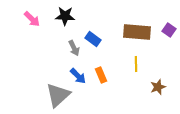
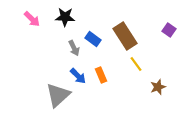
black star: moved 1 px down
brown rectangle: moved 12 px left, 4 px down; rotated 52 degrees clockwise
yellow line: rotated 35 degrees counterclockwise
